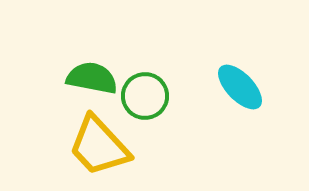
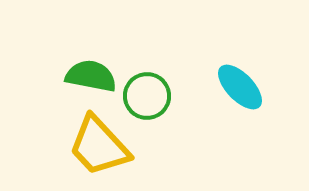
green semicircle: moved 1 px left, 2 px up
green circle: moved 2 px right
